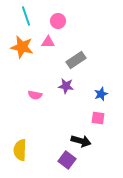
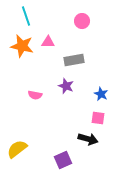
pink circle: moved 24 px right
orange star: moved 1 px up
gray rectangle: moved 2 px left; rotated 24 degrees clockwise
purple star: rotated 14 degrees clockwise
blue star: rotated 24 degrees counterclockwise
black arrow: moved 7 px right, 2 px up
yellow semicircle: moved 3 px left, 1 px up; rotated 50 degrees clockwise
purple square: moved 4 px left; rotated 30 degrees clockwise
